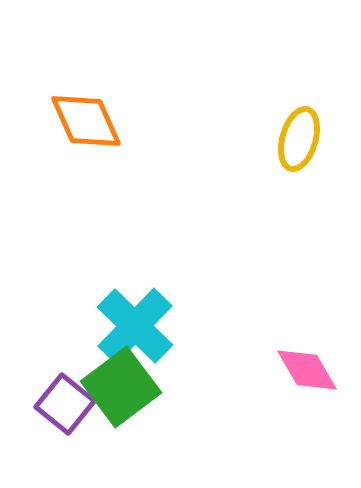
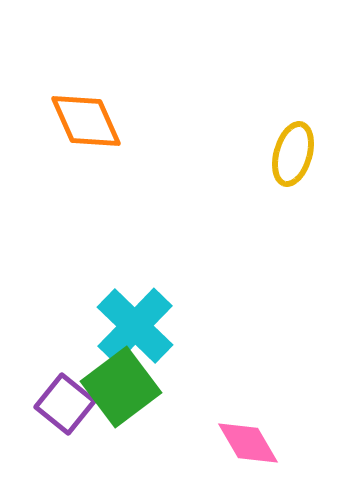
yellow ellipse: moved 6 px left, 15 px down
pink diamond: moved 59 px left, 73 px down
